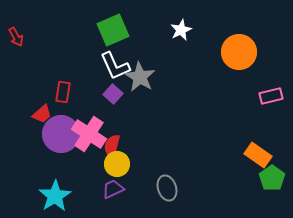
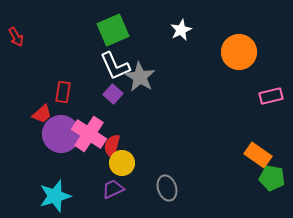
yellow circle: moved 5 px right, 1 px up
green pentagon: rotated 25 degrees counterclockwise
cyan star: rotated 16 degrees clockwise
